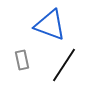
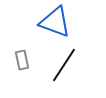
blue triangle: moved 5 px right, 3 px up
